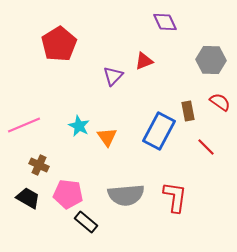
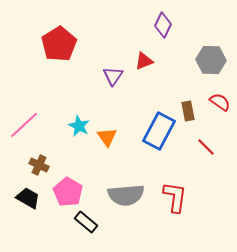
purple diamond: moved 2 px left, 3 px down; rotated 50 degrees clockwise
purple triangle: rotated 10 degrees counterclockwise
pink line: rotated 20 degrees counterclockwise
pink pentagon: moved 2 px up; rotated 24 degrees clockwise
